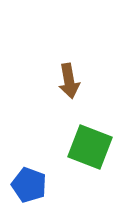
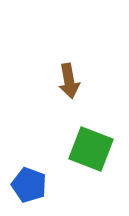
green square: moved 1 px right, 2 px down
